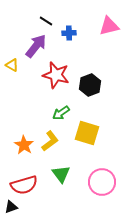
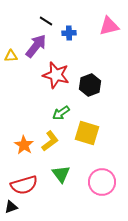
yellow triangle: moved 1 px left, 9 px up; rotated 32 degrees counterclockwise
